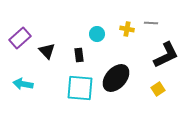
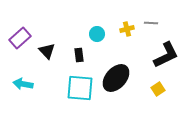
yellow cross: rotated 24 degrees counterclockwise
